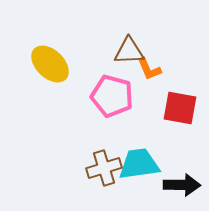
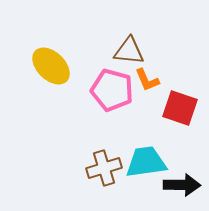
brown triangle: rotated 8 degrees clockwise
yellow ellipse: moved 1 px right, 2 px down
orange L-shape: moved 2 px left, 11 px down
pink pentagon: moved 6 px up
red square: rotated 9 degrees clockwise
cyan trapezoid: moved 7 px right, 2 px up
